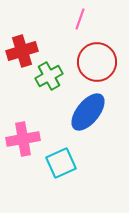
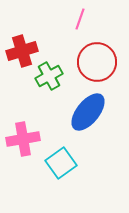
cyan square: rotated 12 degrees counterclockwise
